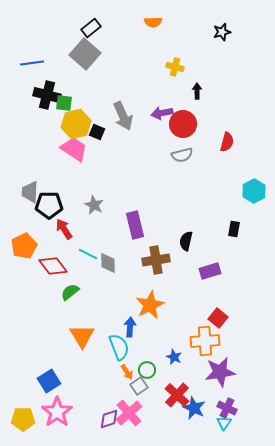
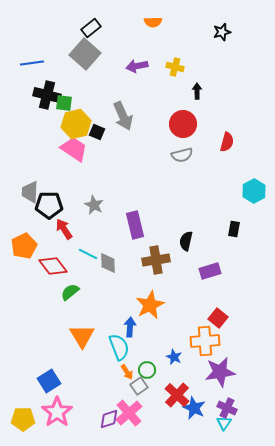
purple arrow at (162, 113): moved 25 px left, 47 px up
